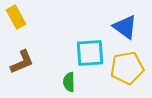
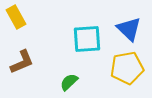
blue triangle: moved 4 px right, 2 px down; rotated 8 degrees clockwise
cyan square: moved 3 px left, 14 px up
green semicircle: rotated 48 degrees clockwise
